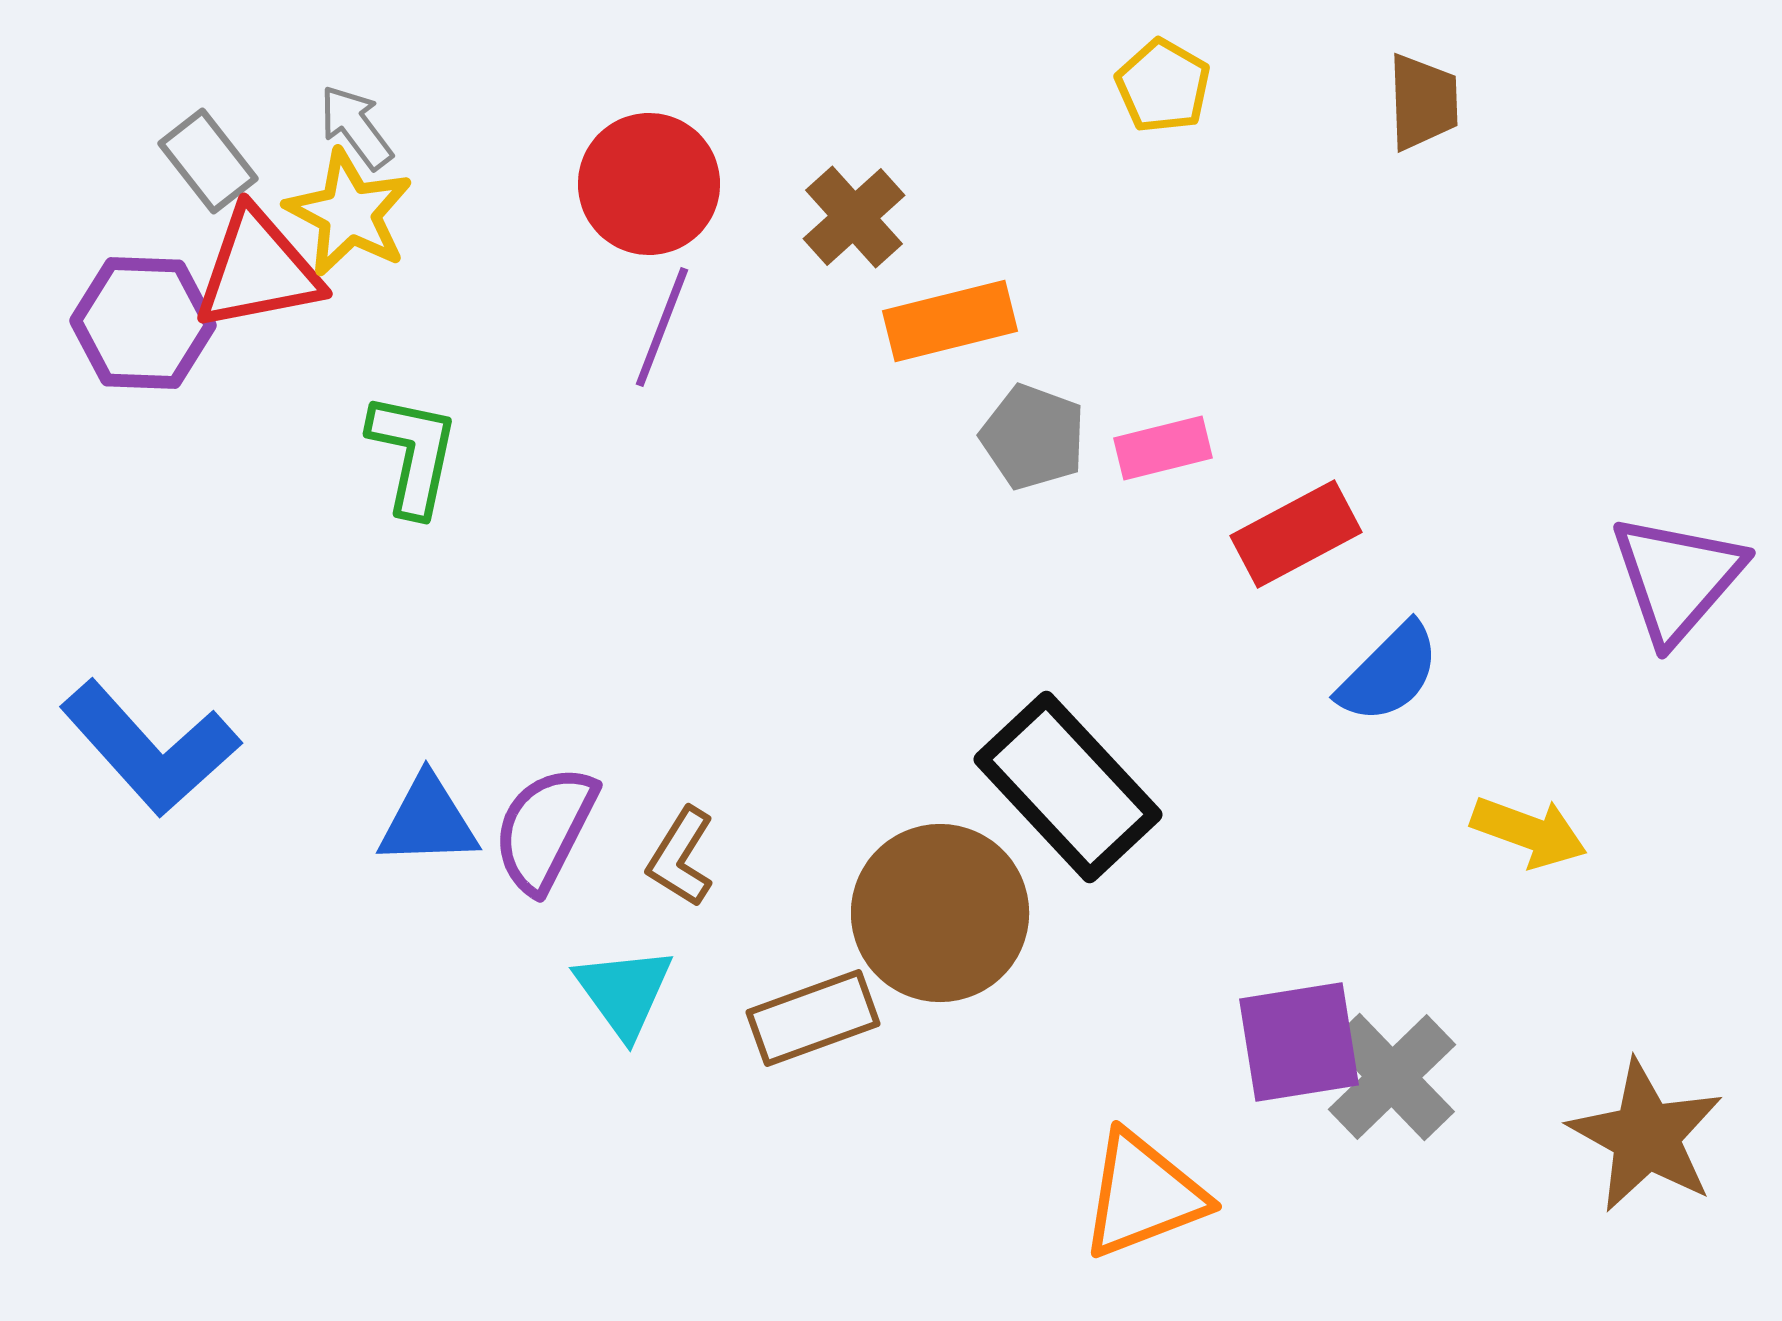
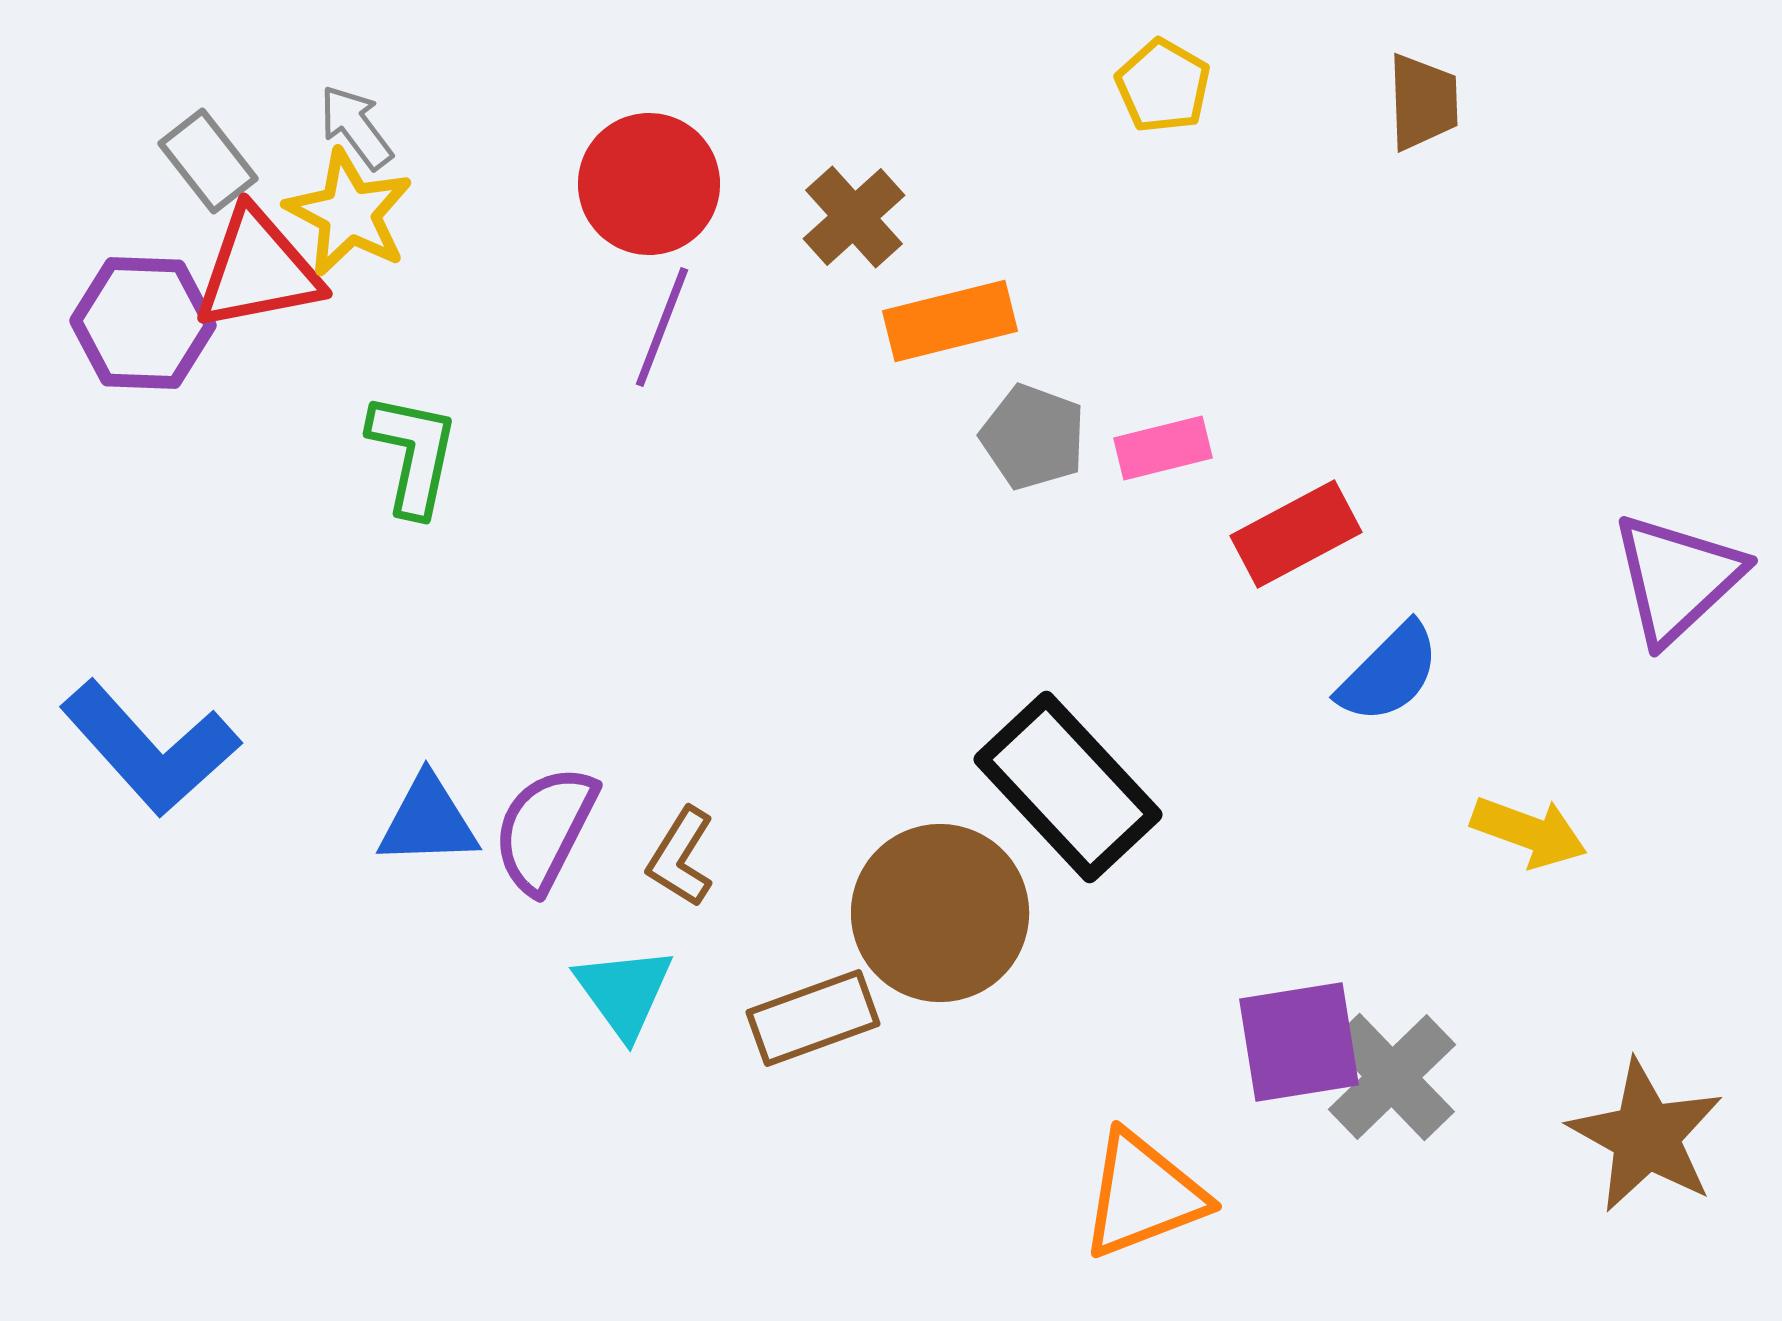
purple triangle: rotated 6 degrees clockwise
